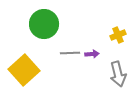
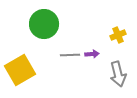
gray line: moved 2 px down
yellow square: moved 4 px left; rotated 12 degrees clockwise
